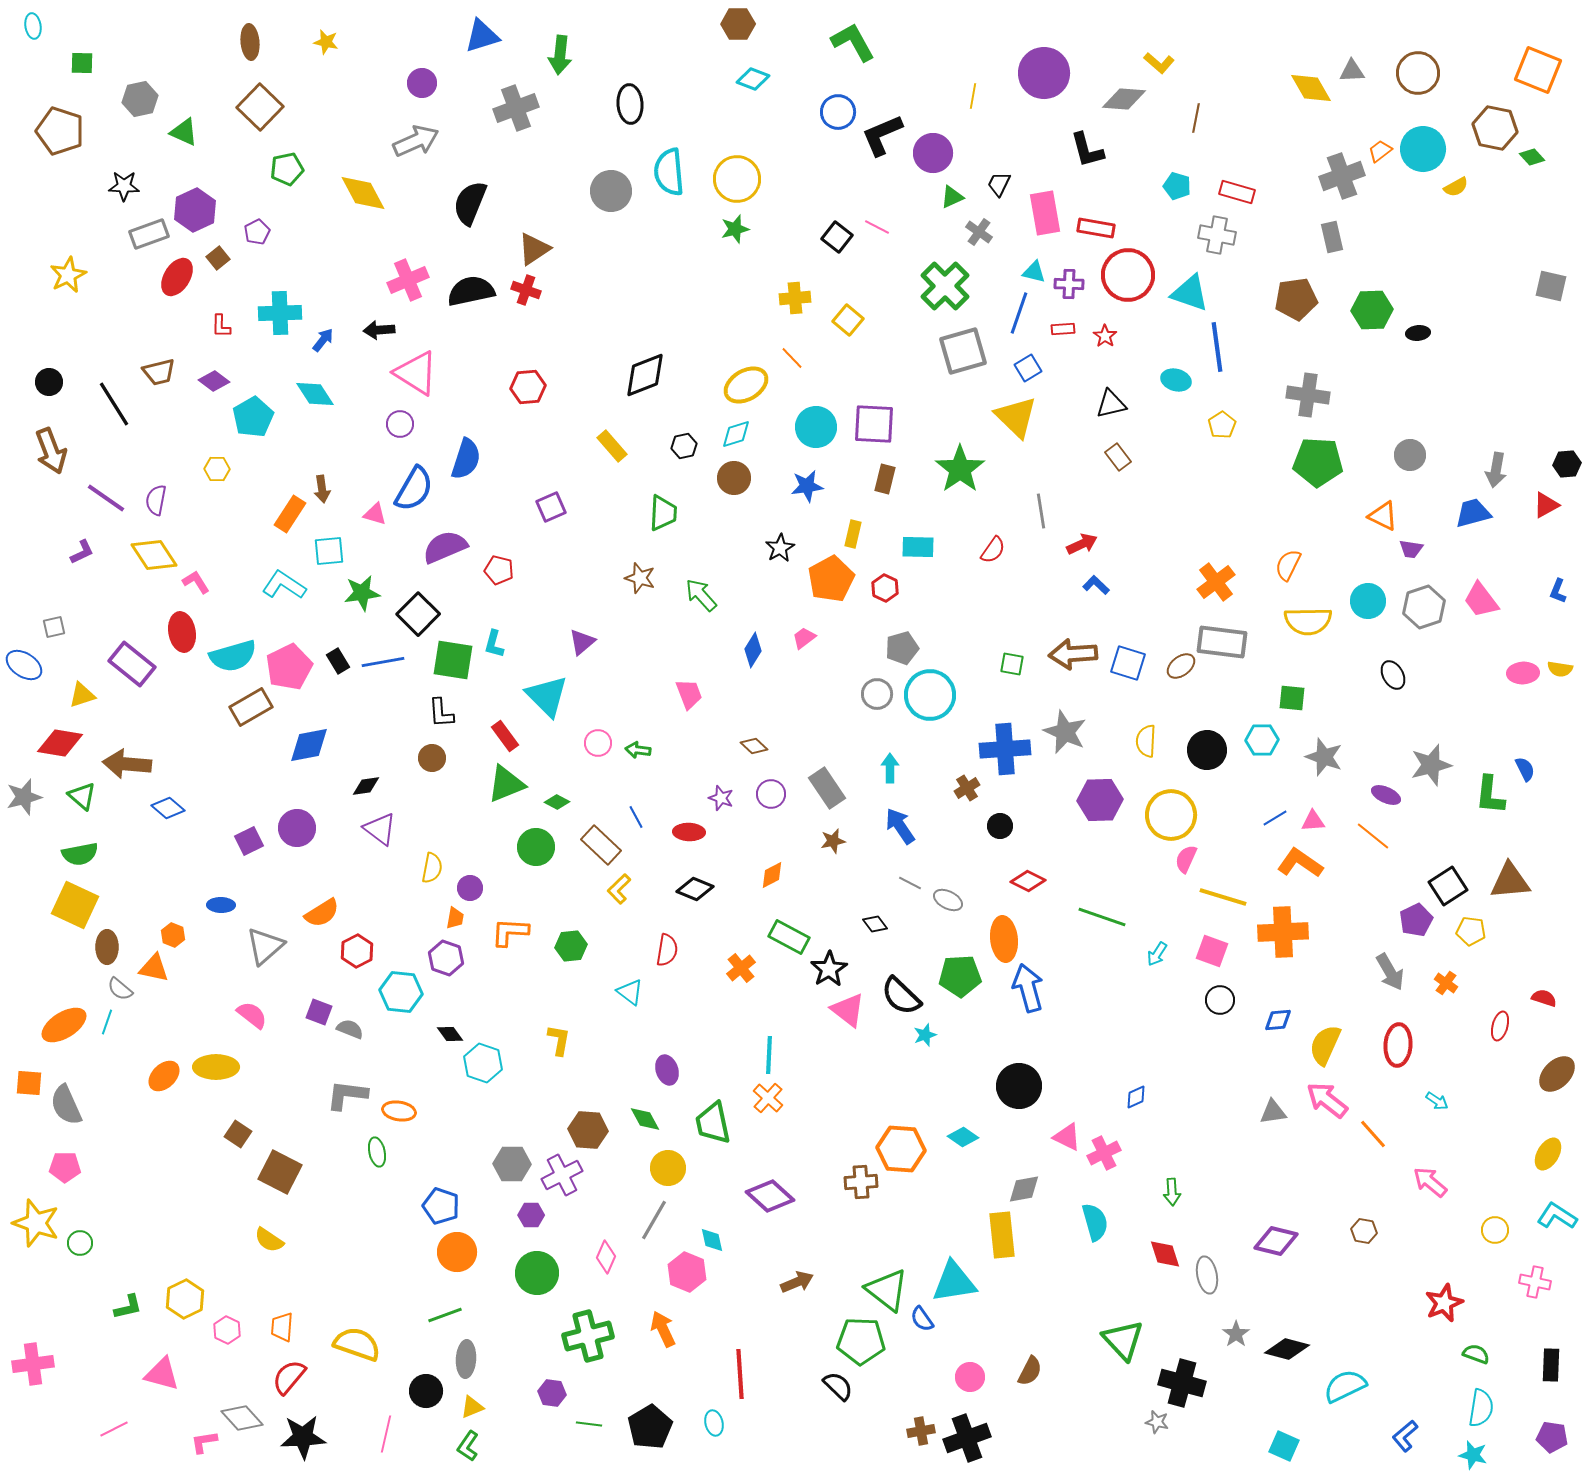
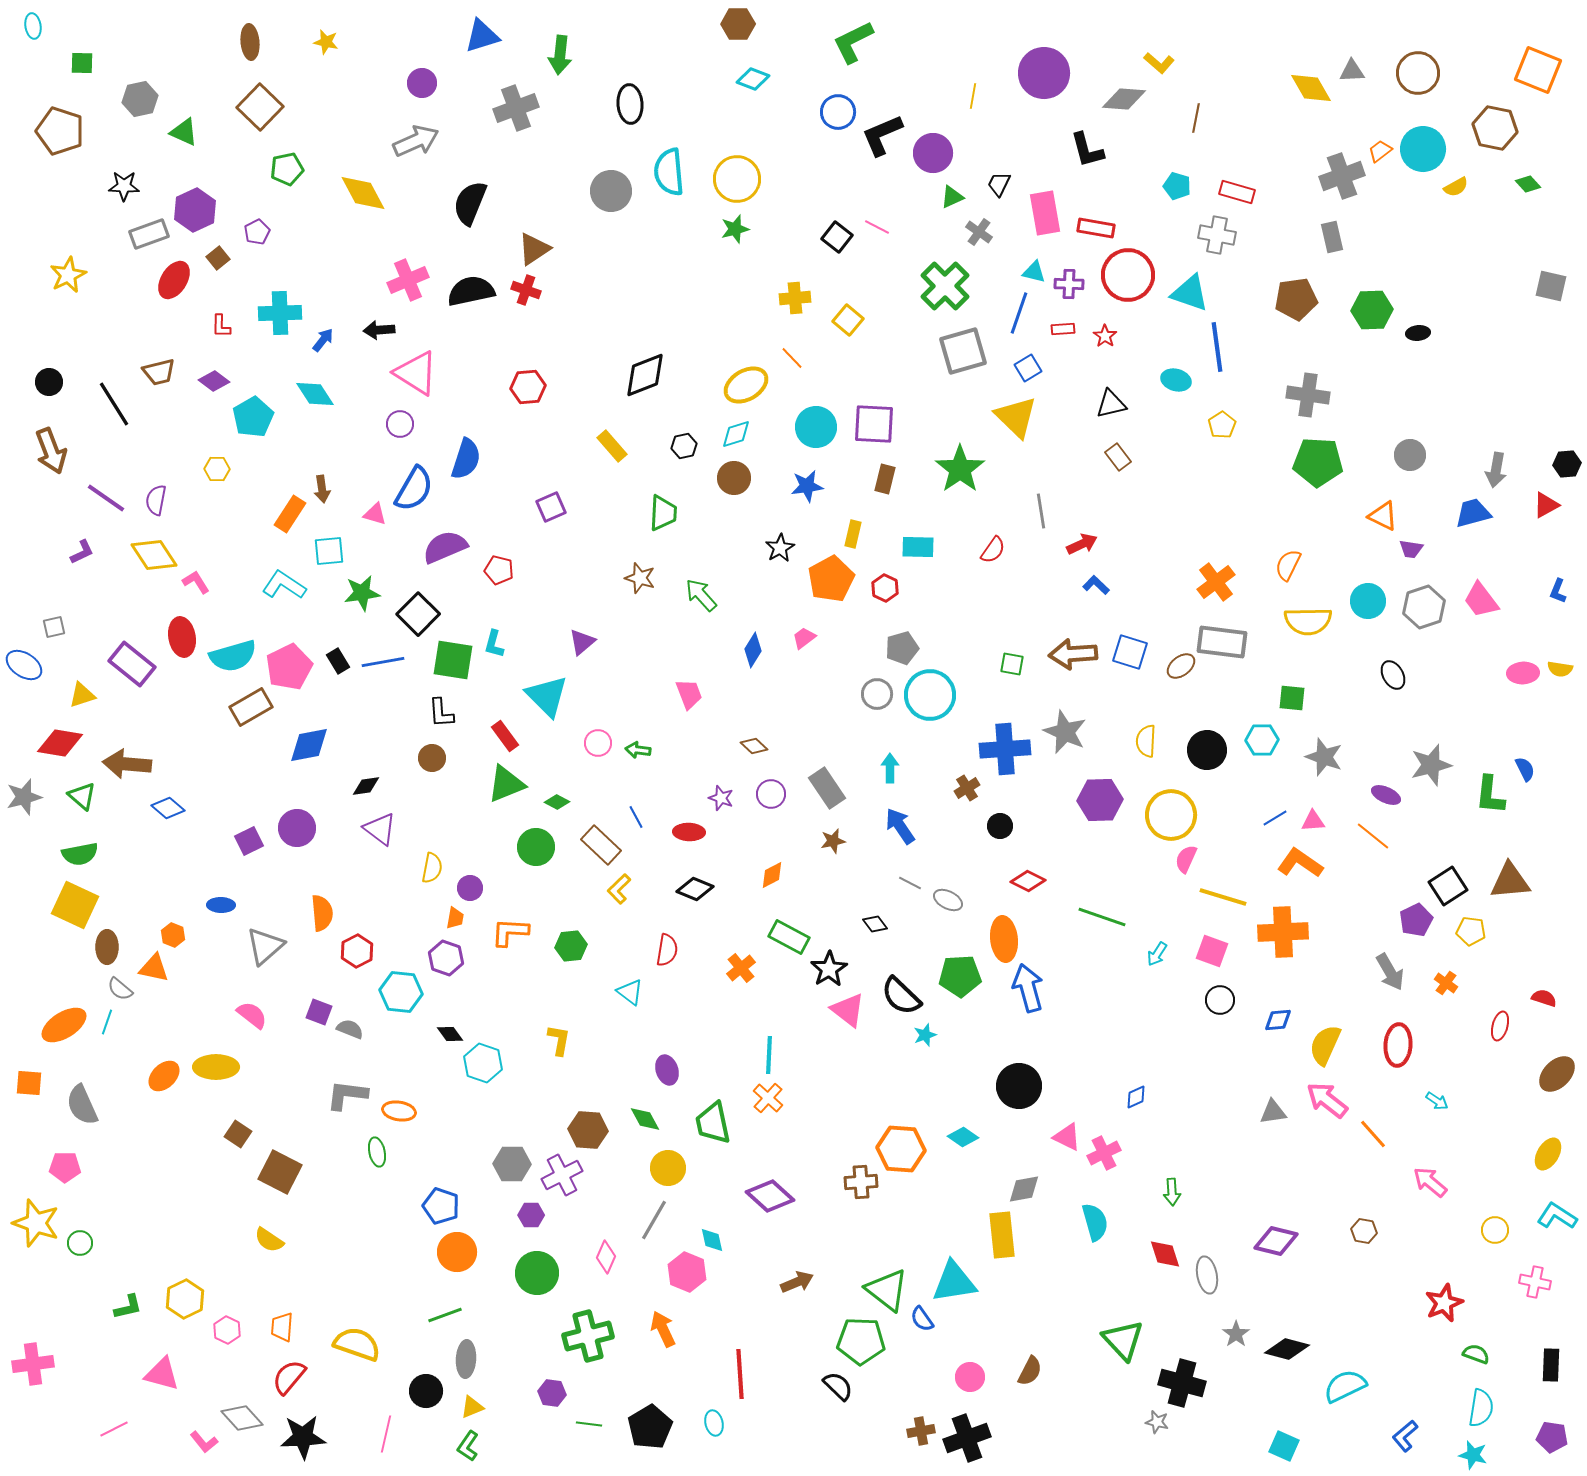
green L-shape at (853, 42): rotated 87 degrees counterclockwise
green diamond at (1532, 157): moved 4 px left, 27 px down
red ellipse at (177, 277): moved 3 px left, 3 px down
red ellipse at (182, 632): moved 5 px down
blue square at (1128, 663): moved 2 px right, 11 px up
orange semicircle at (322, 913): rotated 63 degrees counterclockwise
gray semicircle at (66, 1105): moved 16 px right
pink L-shape at (204, 1442): rotated 120 degrees counterclockwise
